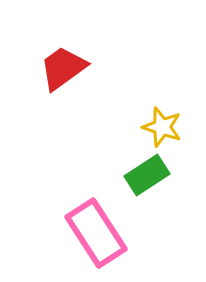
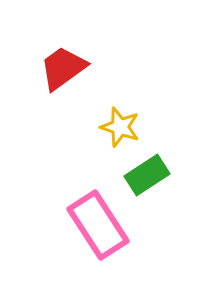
yellow star: moved 42 px left
pink rectangle: moved 2 px right, 8 px up
